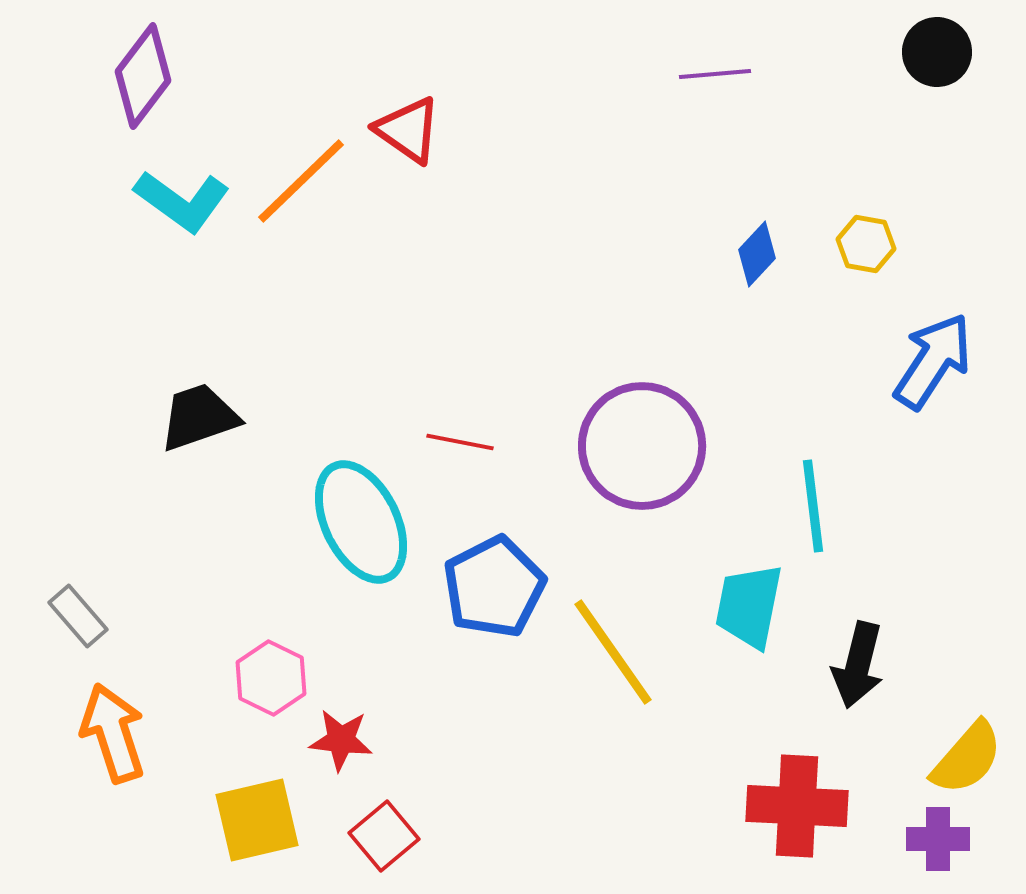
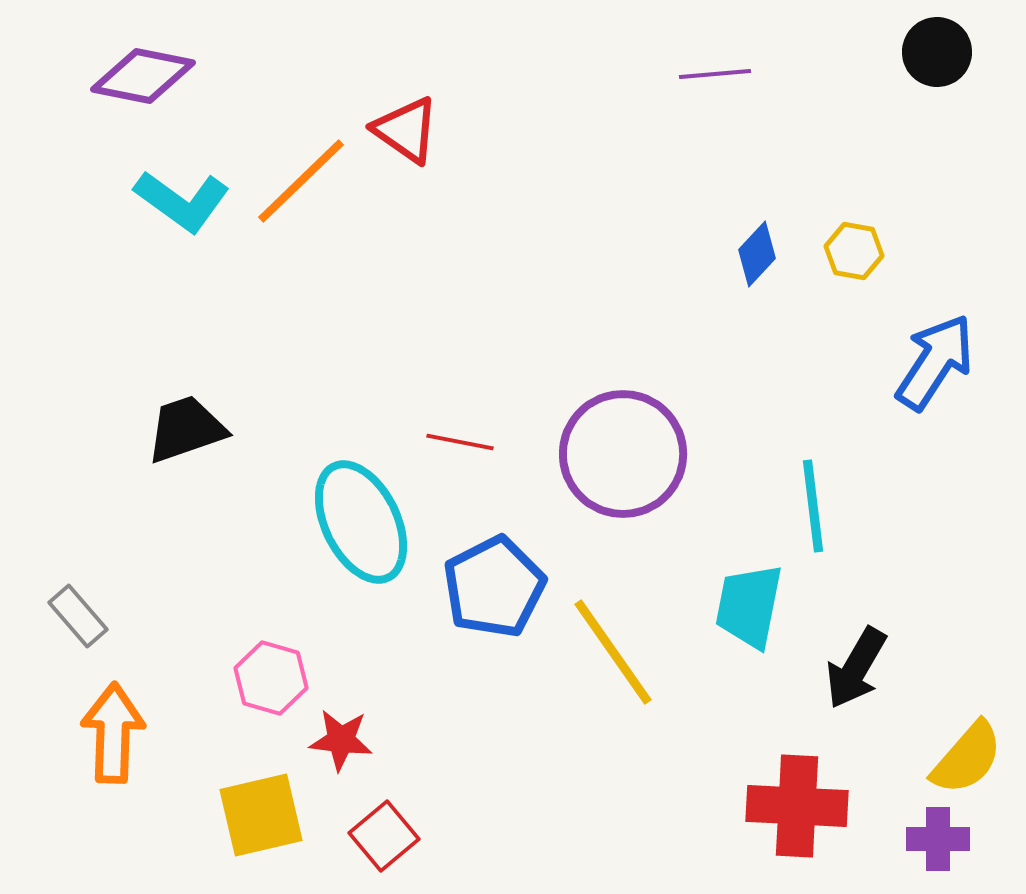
purple diamond: rotated 64 degrees clockwise
red triangle: moved 2 px left
yellow hexagon: moved 12 px left, 7 px down
blue arrow: moved 2 px right, 1 px down
black trapezoid: moved 13 px left, 12 px down
purple circle: moved 19 px left, 8 px down
black arrow: moved 2 px left, 3 px down; rotated 16 degrees clockwise
pink hexagon: rotated 10 degrees counterclockwise
orange arrow: rotated 20 degrees clockwise
yellow square: moved 4 px right, 5 px up
